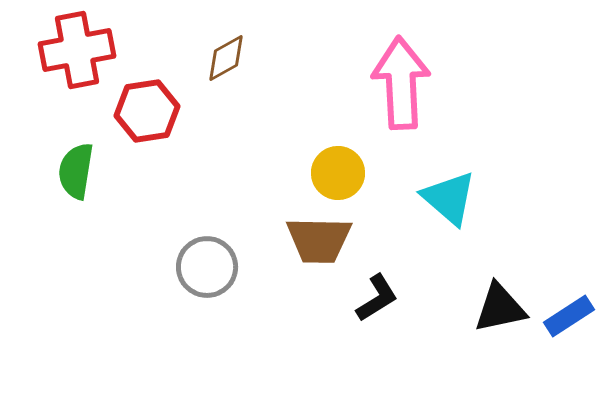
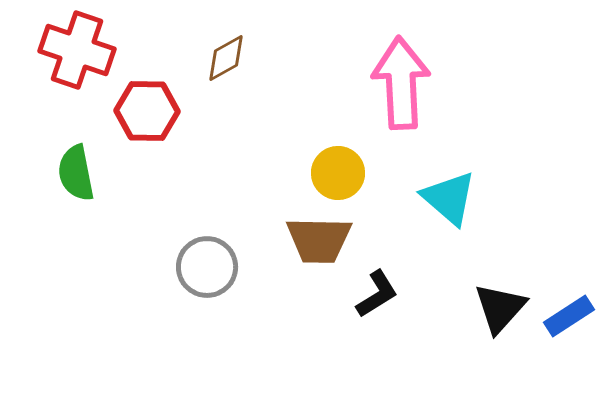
red cross: rotated 30 degrees clockwise
red hexagon: rotated 10 degrees clockwise
green semicircle: moved 2 px down; rotated 20 degrees counterclockwise
black L-shape: moved 4 px up
black triangle: rotated 36 degrees counterclockwise
